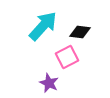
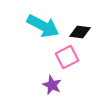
cyan arrow: rotated 76 degrees clockwise
purple star: moved 3 px right, 2 px down
